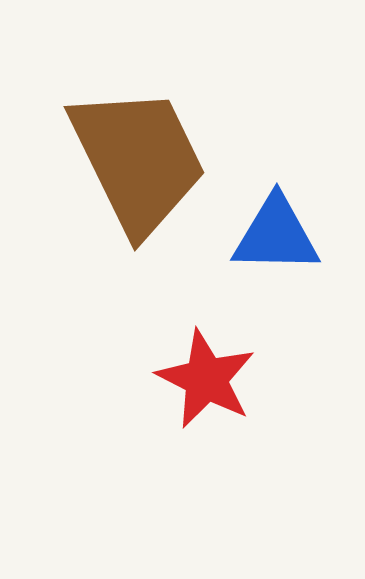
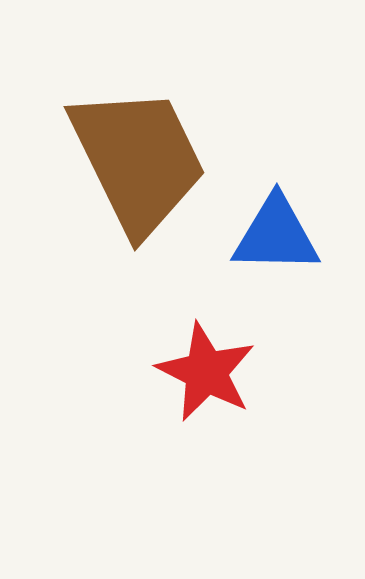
red star: moved 7 px up
